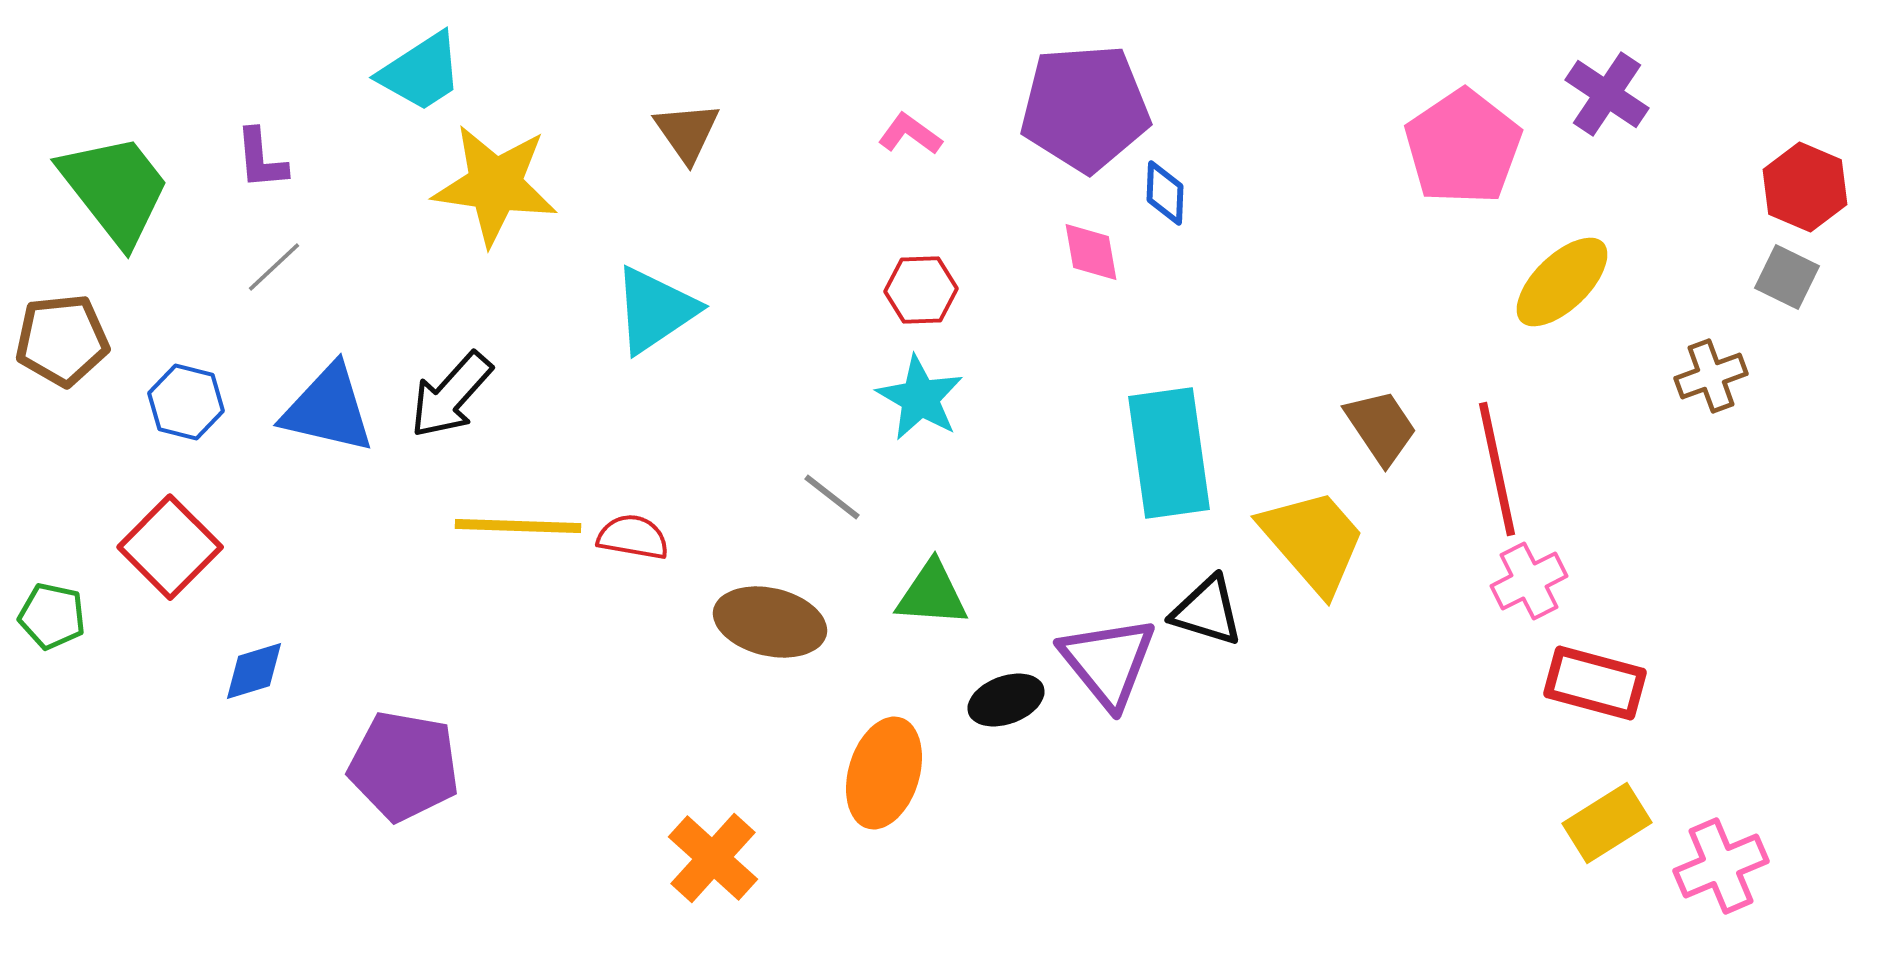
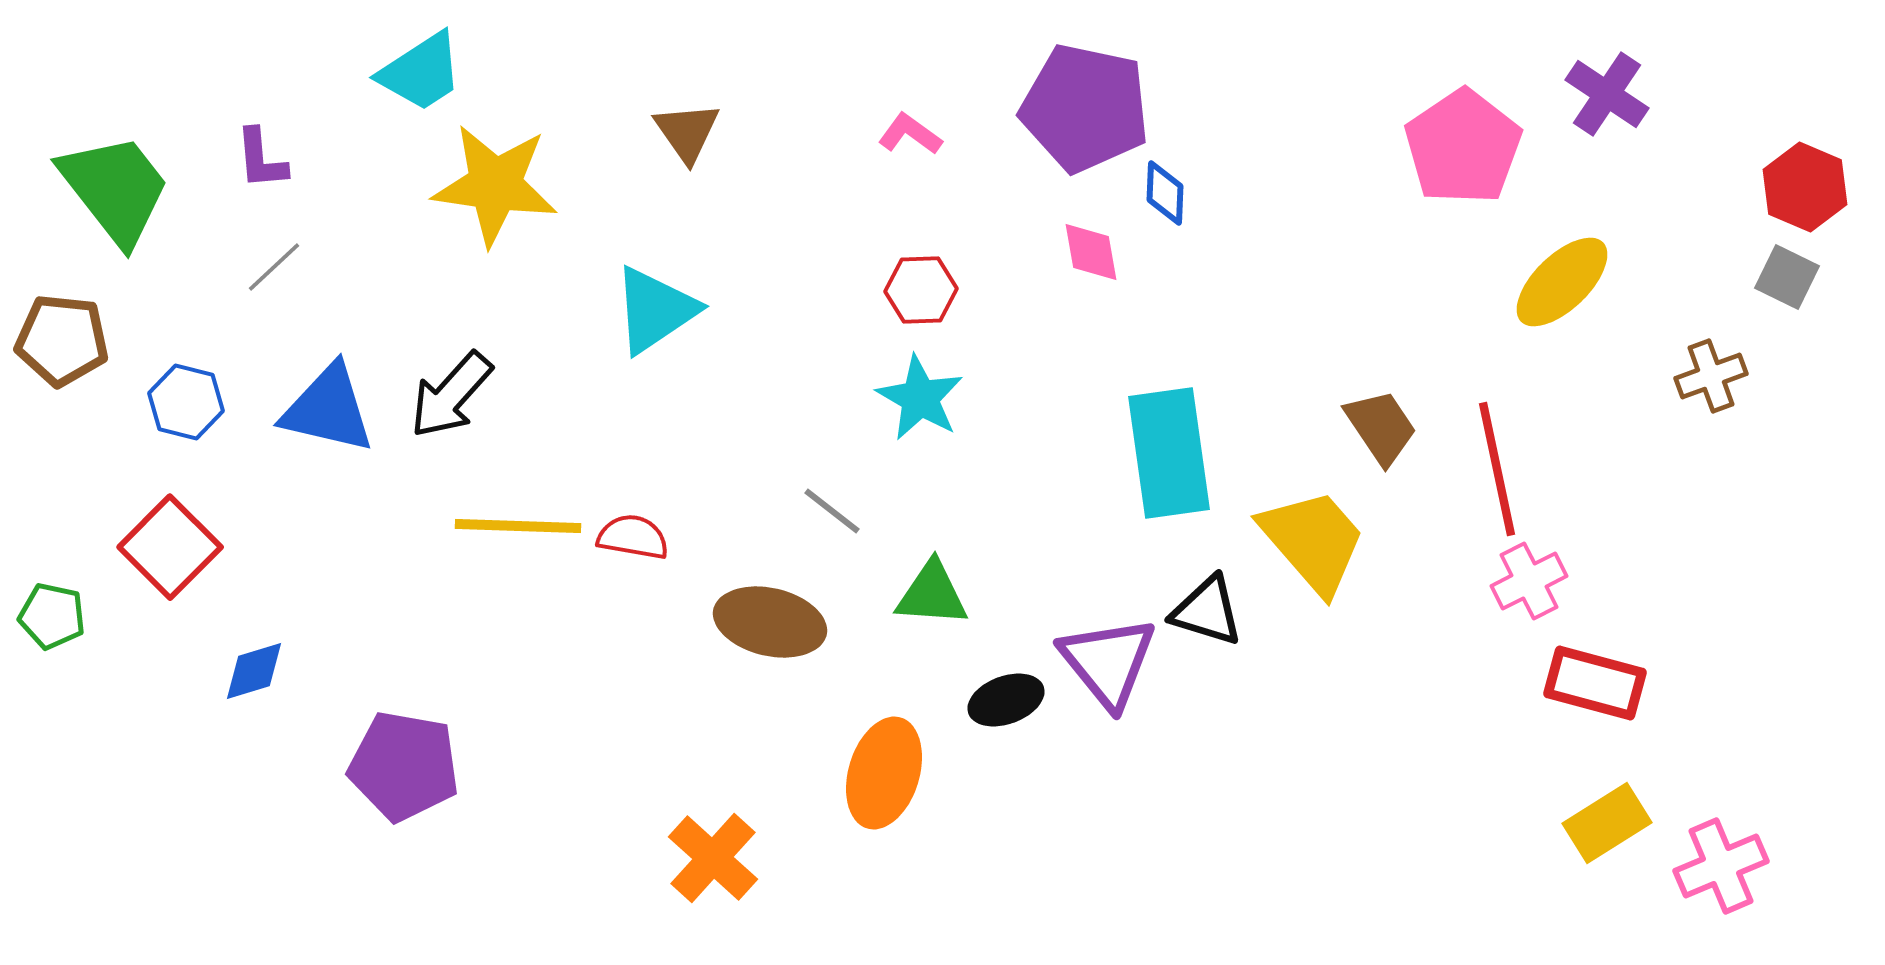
purple pentagon at (1085, 108): rotated 16 degrees clockwise
brown pentagon at (62, 340): rotated 12 degrees clockwise
gray line at (832, 497): moved 14 px down
